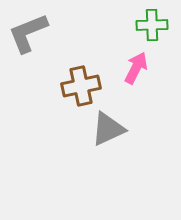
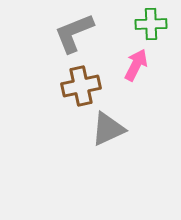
green cross: moved 1 px left, 1 px up
gray L-shape: moved 46 px right
pink arrow: moved 3 px up
